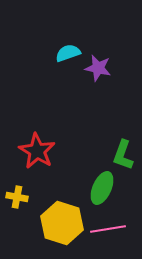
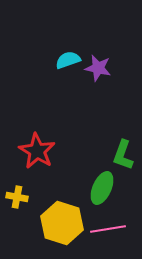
cyan semicircle: moved 7 px down
